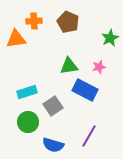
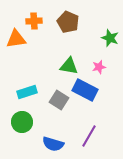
green star: rotated 24 degrees counterclockwise
green triangle: rotated 18 degrees clockwise
gray square: moved 6 px right, 6 px up; rotated 24 degrees counterclockwise
green circle: moved 6 px left
blue semicircle: moved 1 px up
